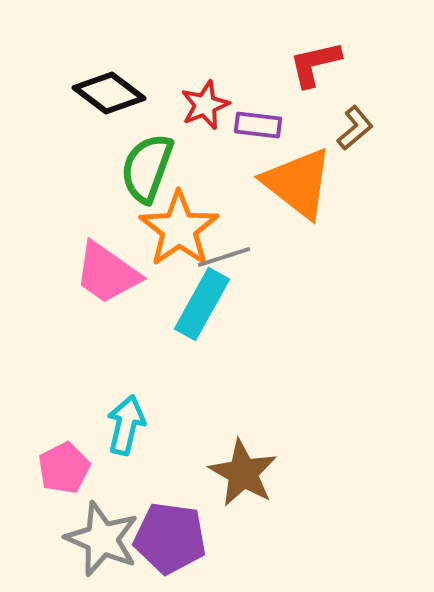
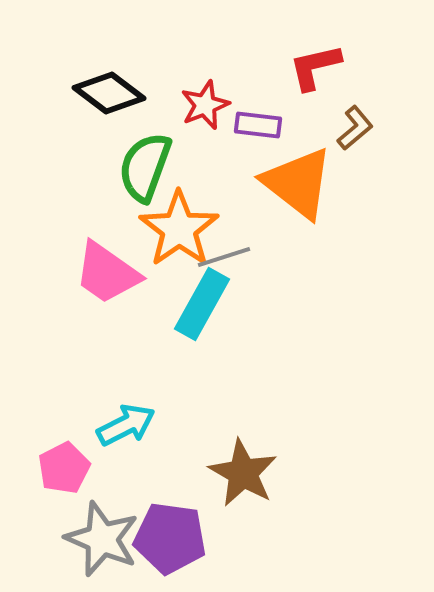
red L-shape: moved 3 px down
green semicircle: moved 2 px left, 1 px up
cyan arrow: rotated 50 degrees clockwise
